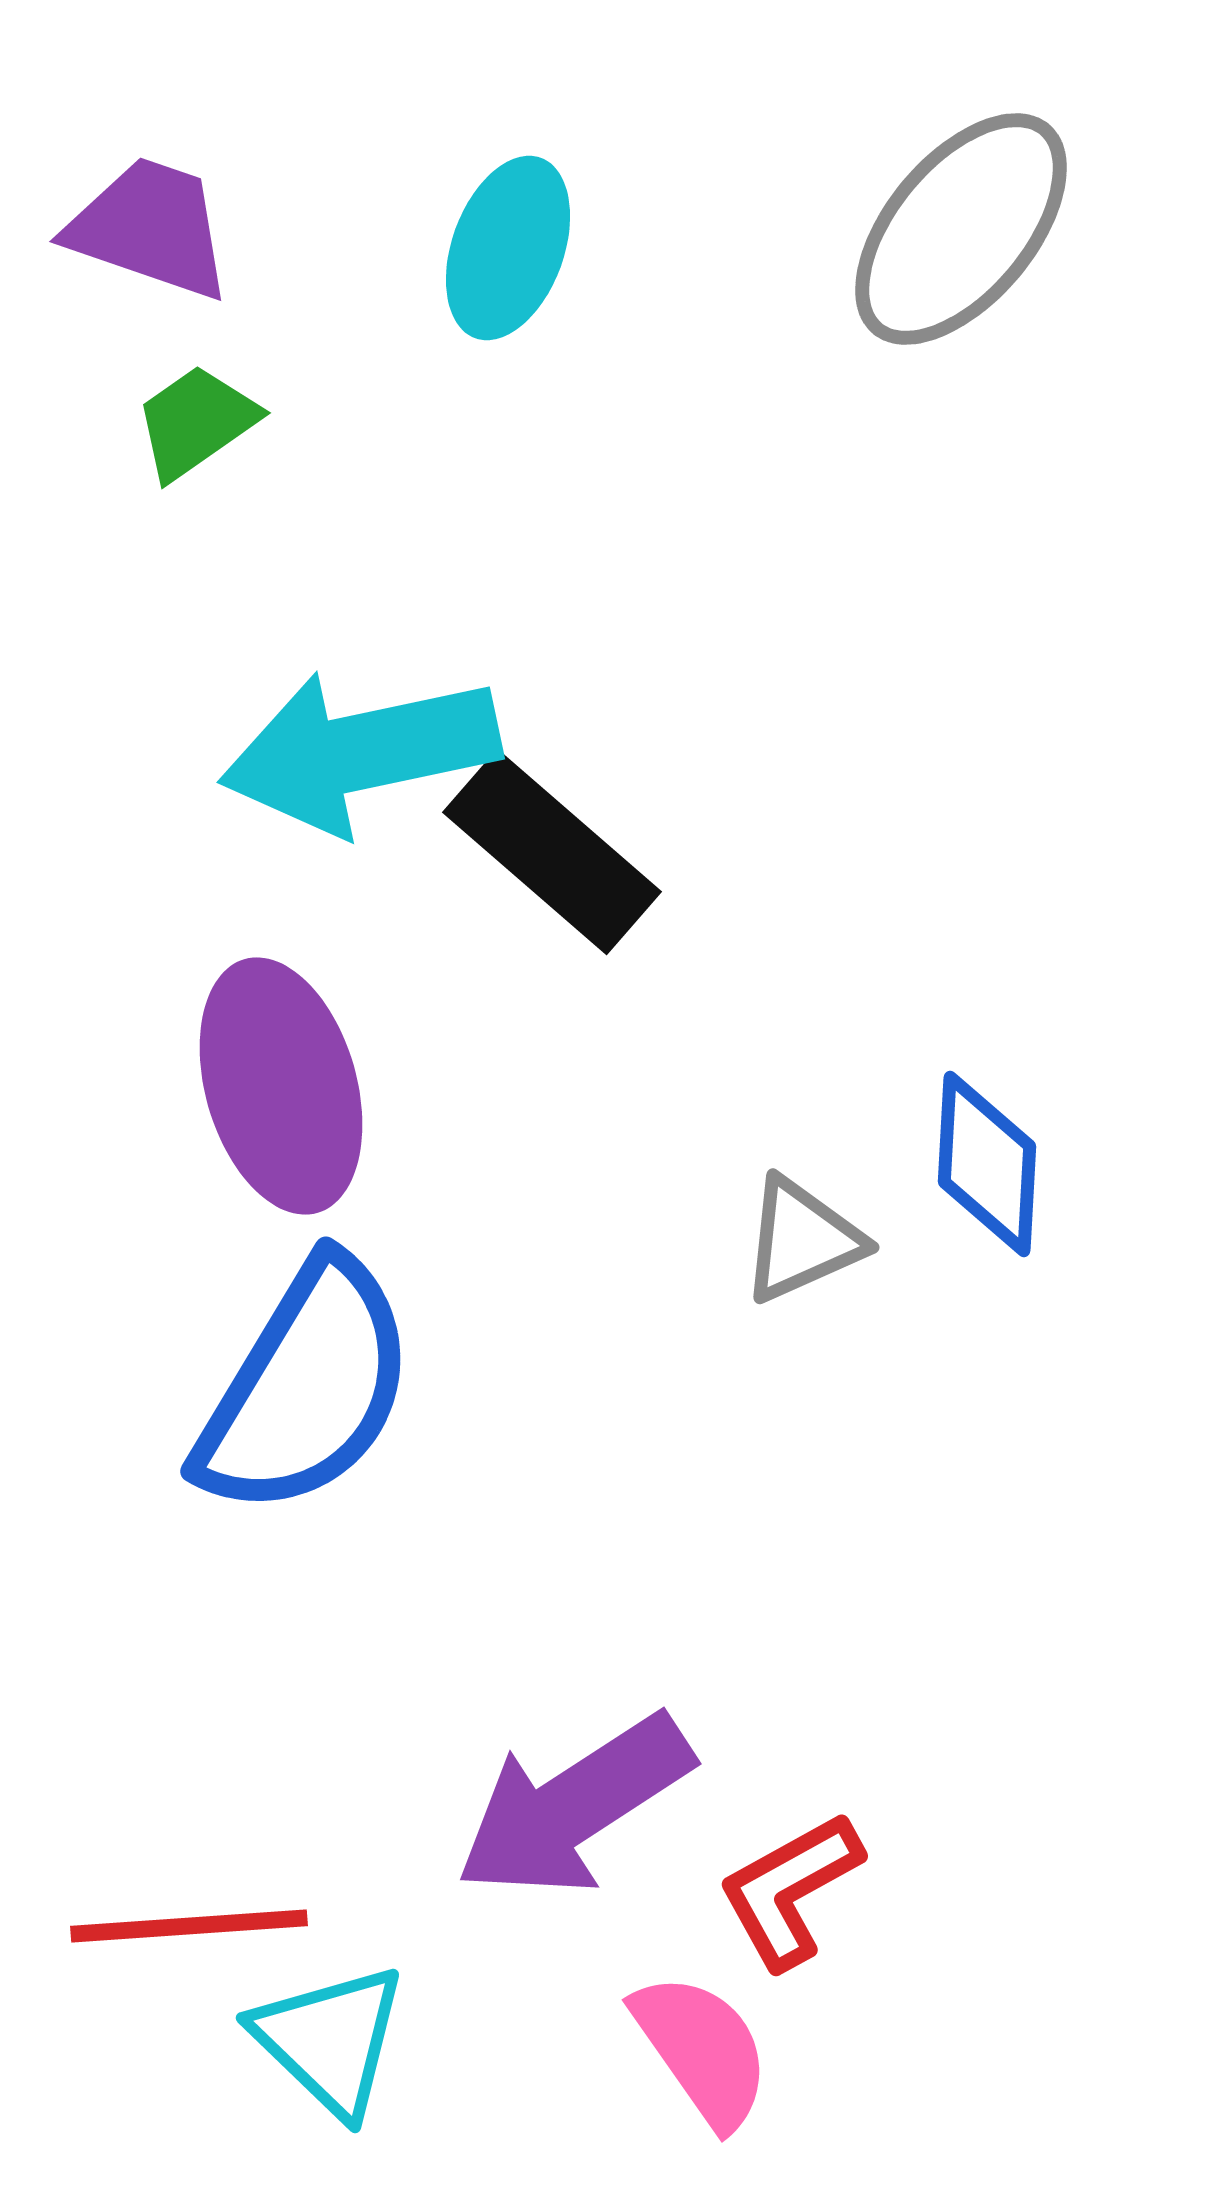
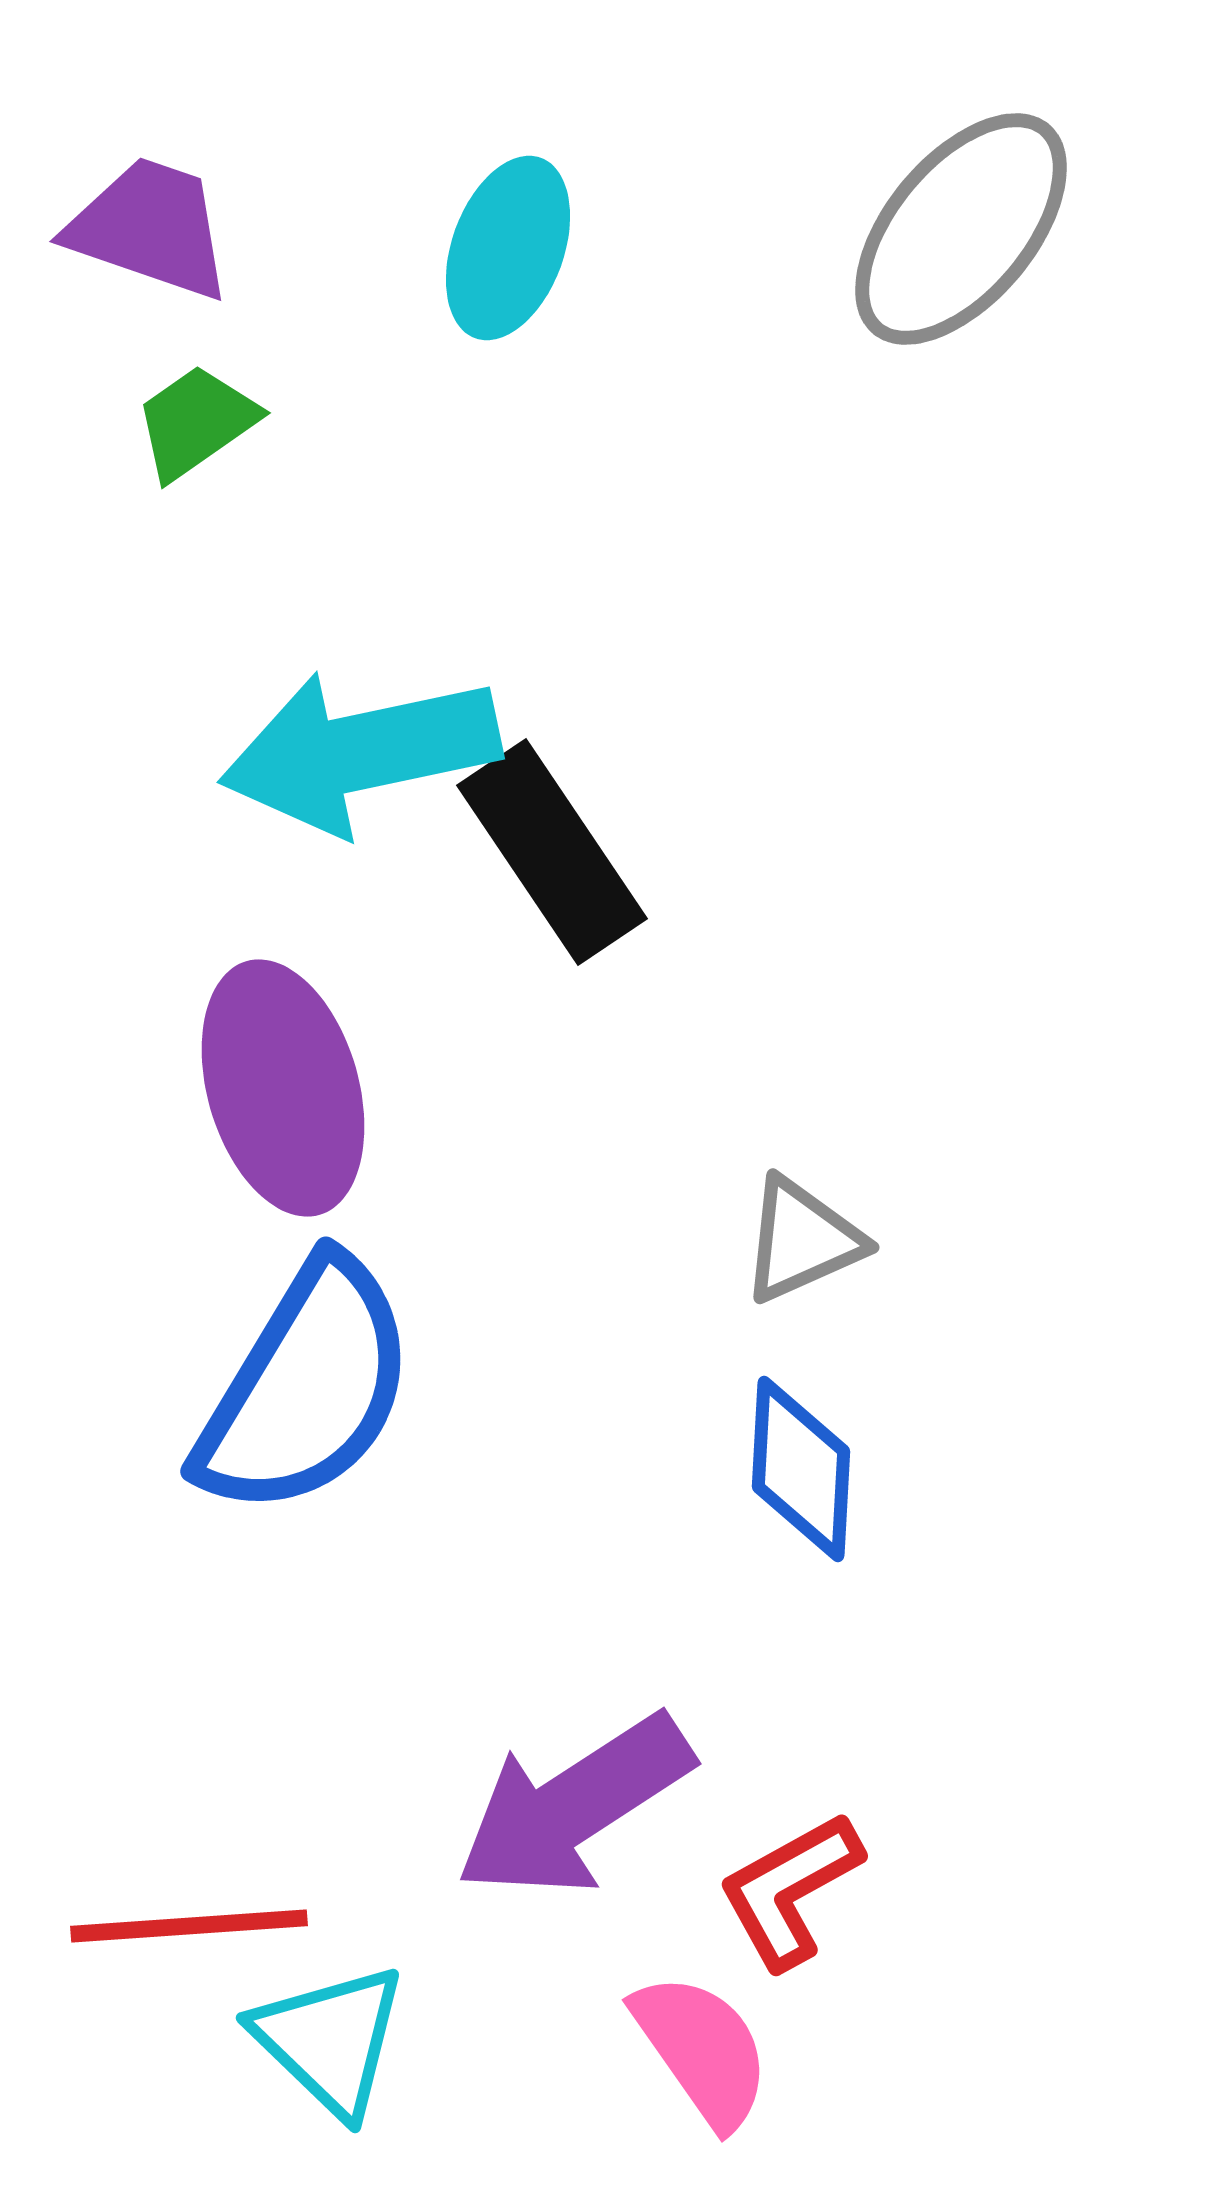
black rectangle: rotated 15 degrees clockwise
purple ellipse: moved 2 px right, 2 px down
blue diamond: moved 186 px left, 305 px down
